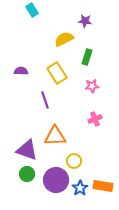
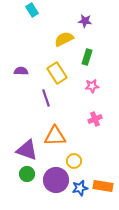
purple line: moved 1 px right, 2 px up
blue star: rotated 21 degrees clockwise
